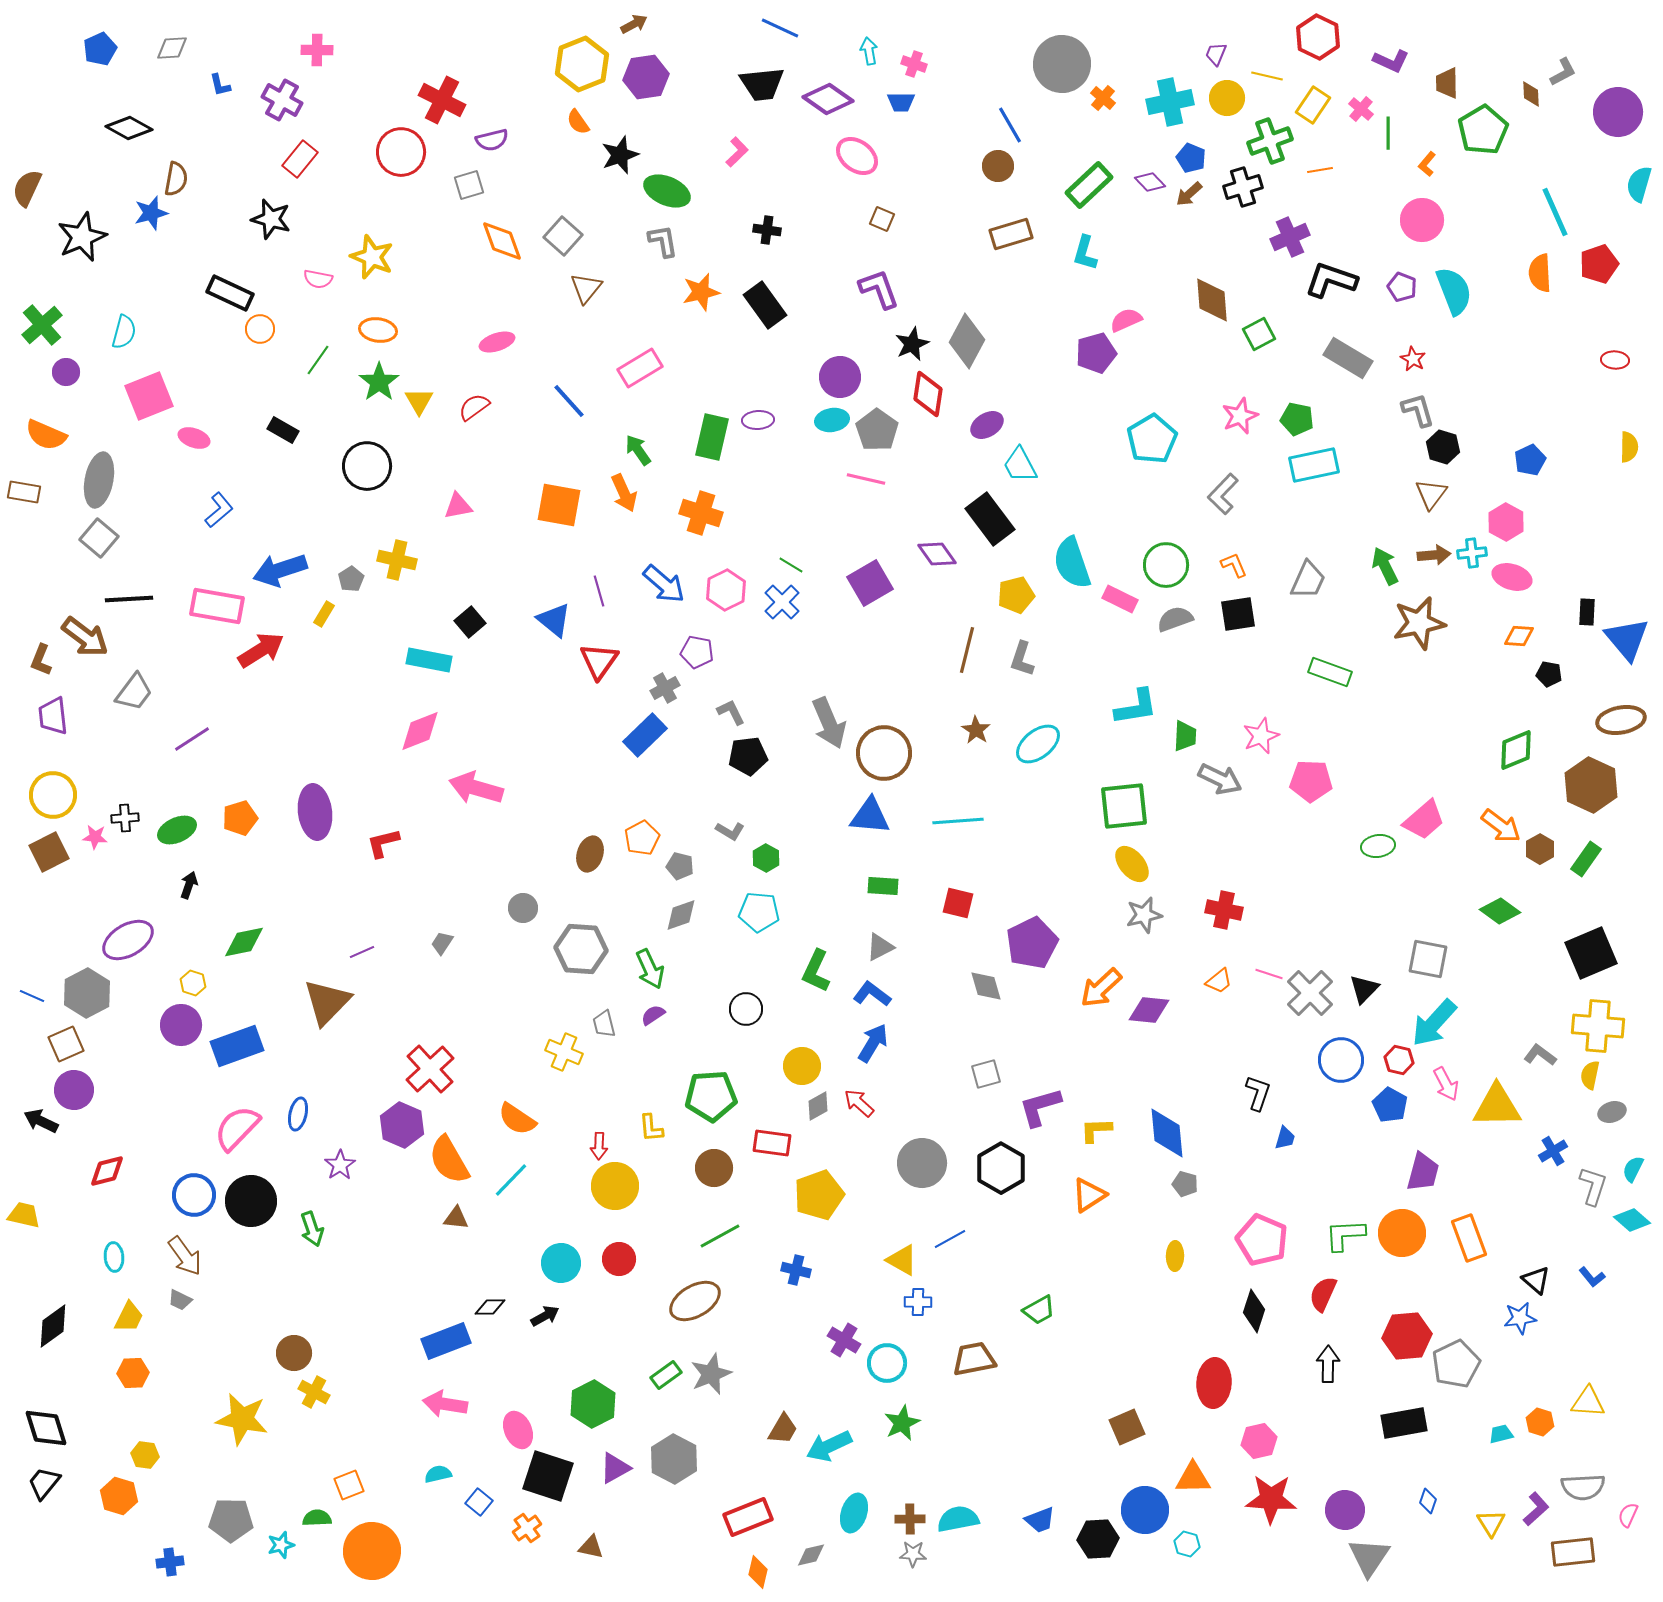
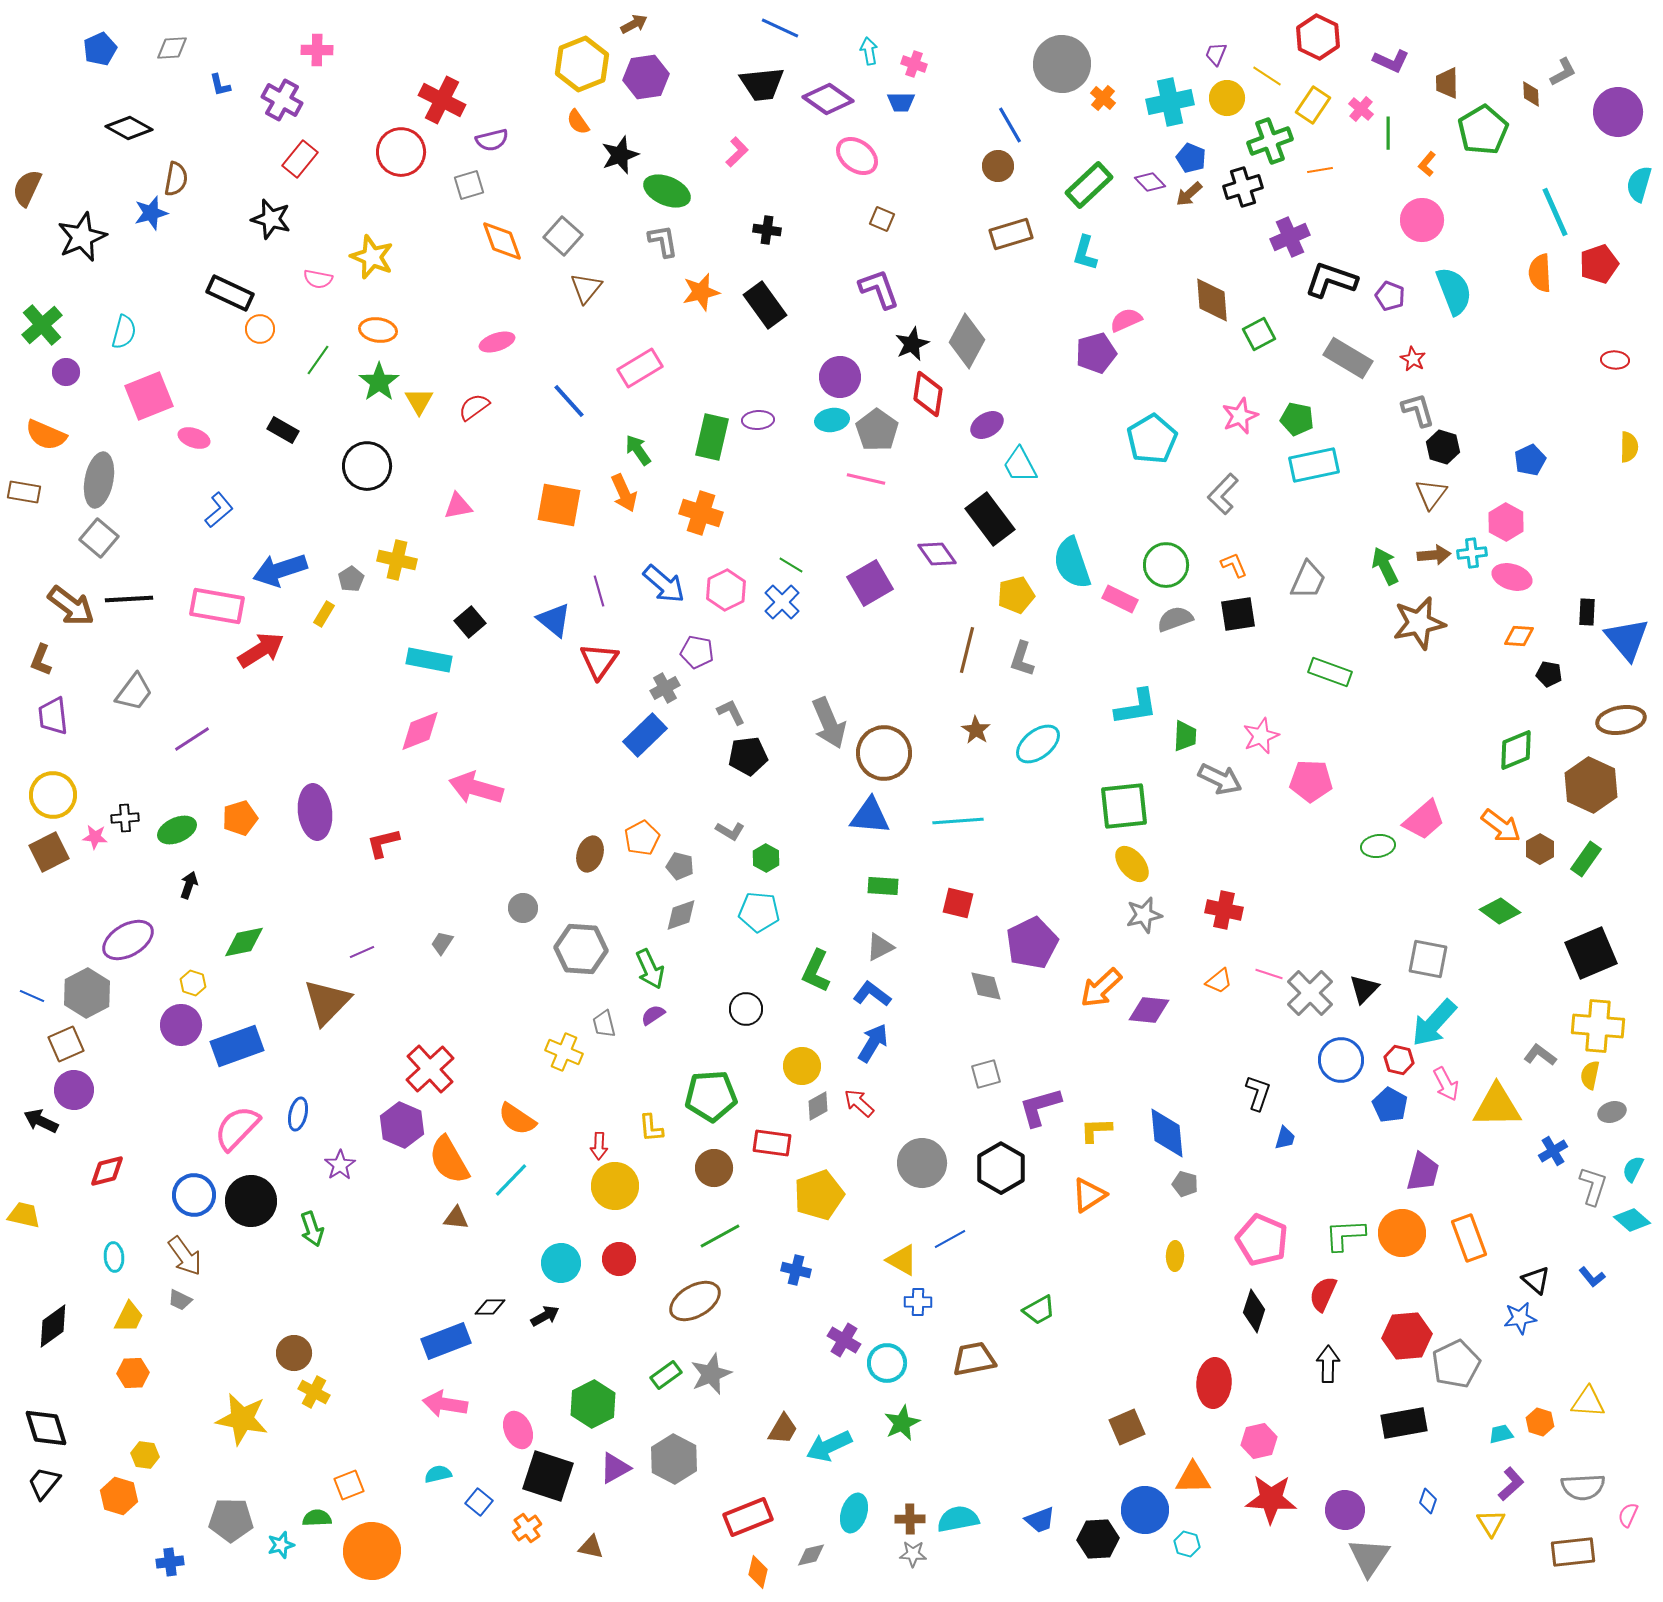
yellow line at (1267, 76): rotated 20 degrees clockwise
purple pentagon at (1402, 287): moved 12 px left, 9 px down
brown arrow at (85, 637): moved 14 px left, 31 px up
purple L-shape at (1536, 1509): moved 25 px left, 25 px up
